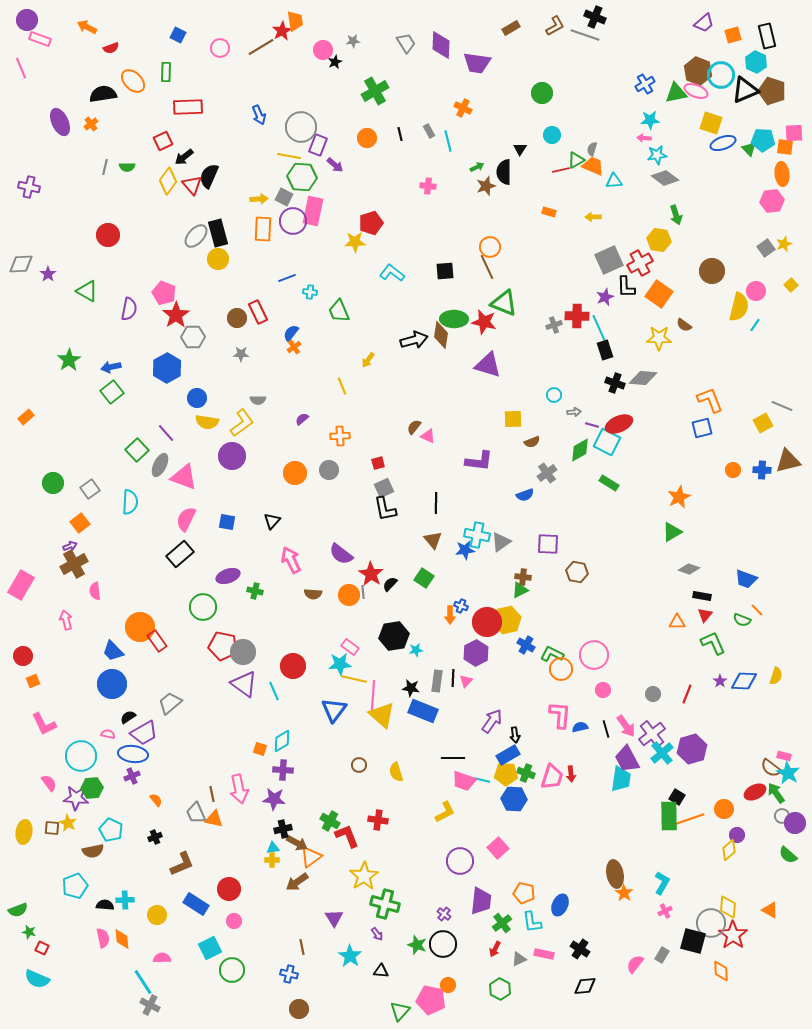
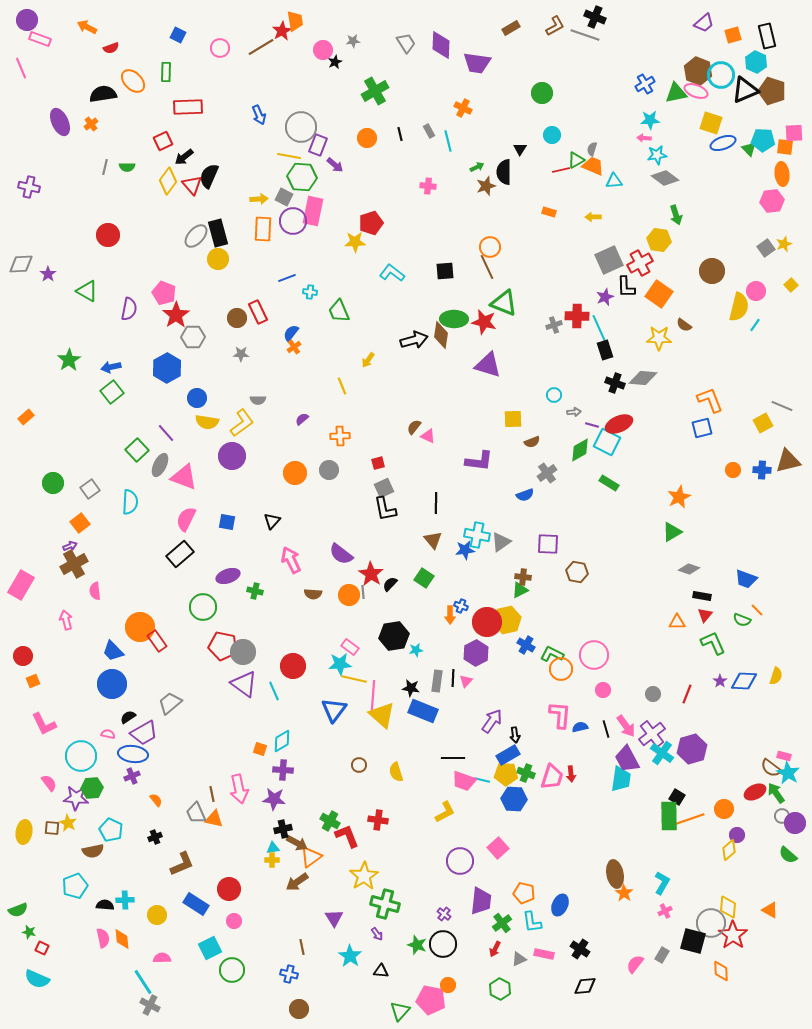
cyan cross at (662, 753): rotated 15 degrees counterclockwise
